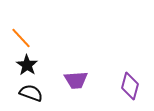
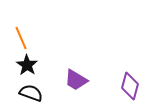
orange line: rotated 20 degrees clockwise
purple trapezoid: rotated 35 degrees clockwise
